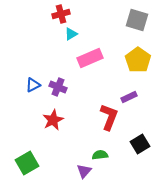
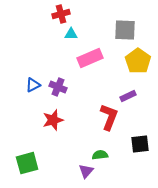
gray square: moved 12 px left, 10 px down; rotated 15 degrees counterclockwise
cyan triangle: rotated 32 degrees clockwise
yellow pentagon: moved 1 px down
purple rectangle: moved 1 px left, 1 px up
red star: rotated 10 degrees clockwise
black square: rotated 24 degrees clockwise
green square: rotated 15 degrees clockwise
purple triangle: moved 2 px right
